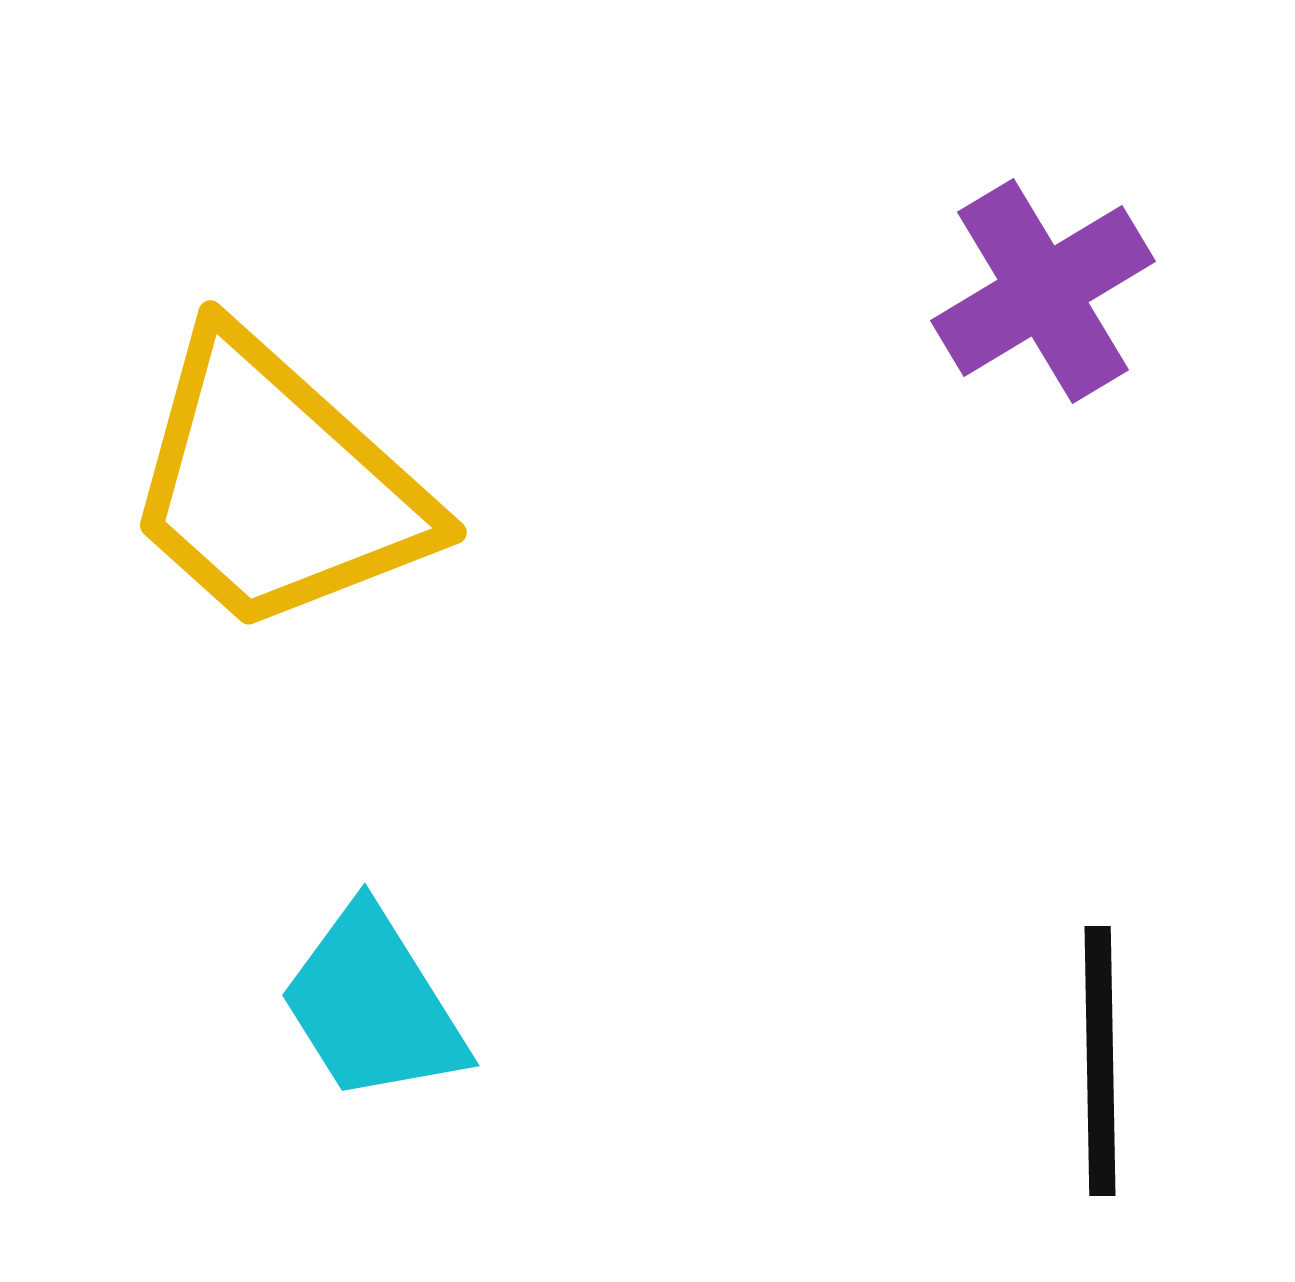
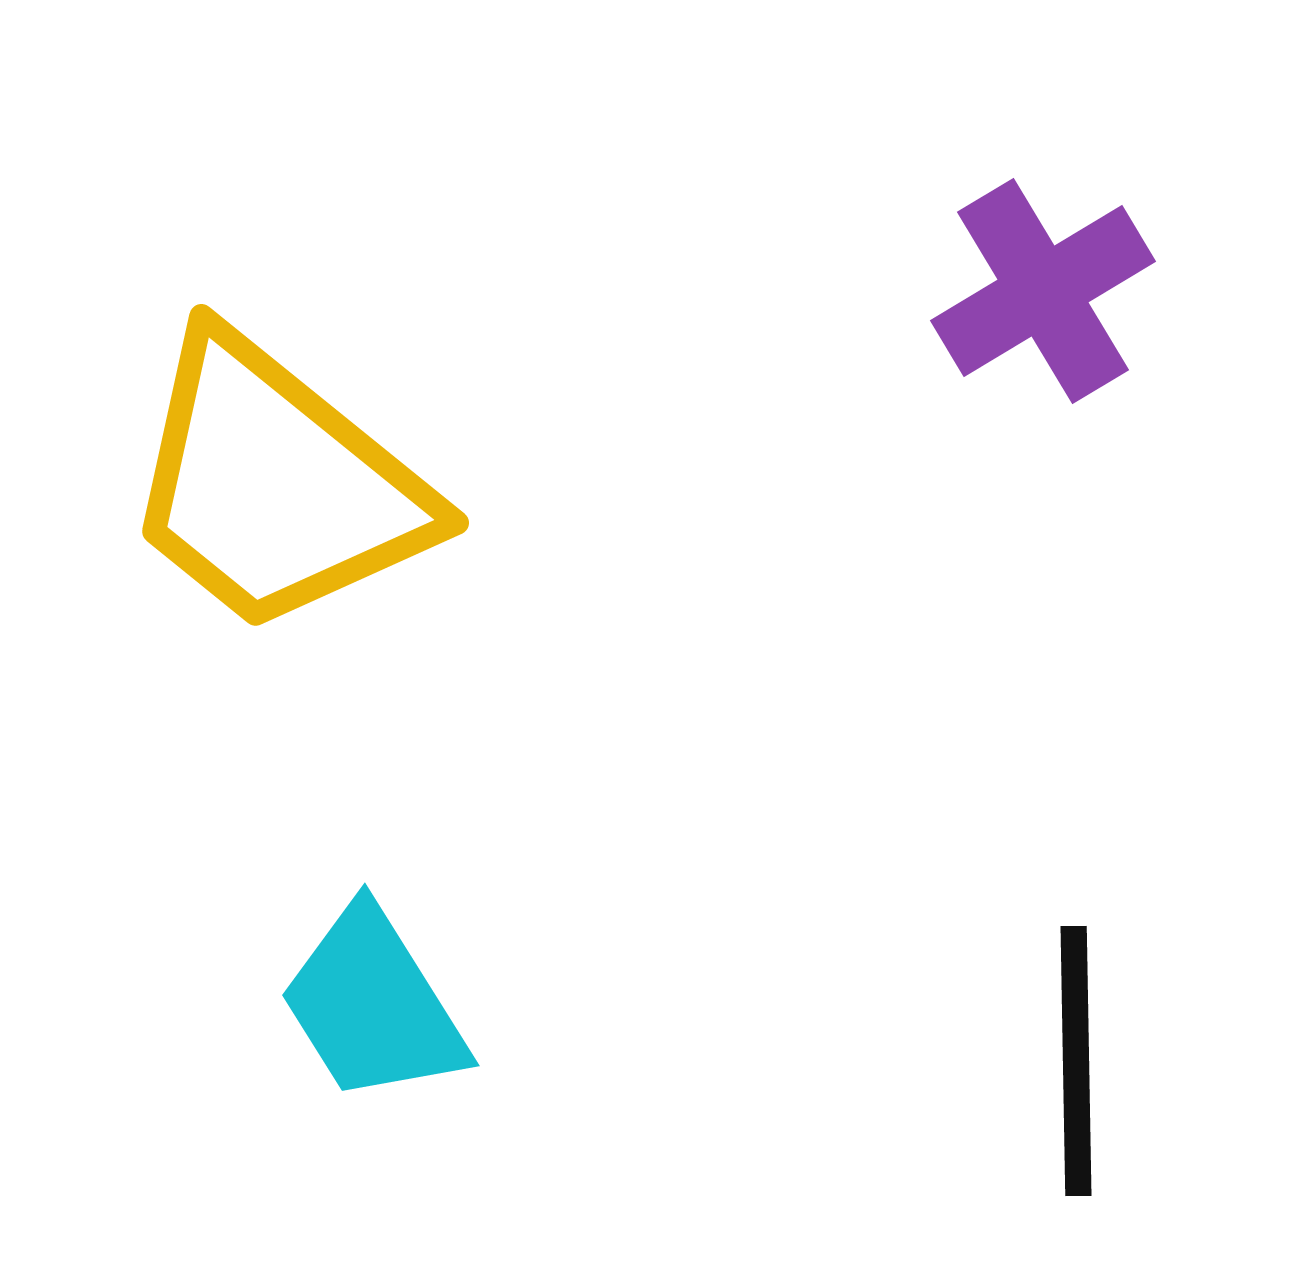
yellow trapezoid: rotated 3 degrees counterclockwise
black line: moved 24 px left
